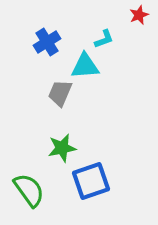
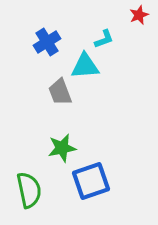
gray trapezoid: moved 1 px up; rotated 44 degrees counterclockwise
green semicircle: rotated 24 degrees clockwise
